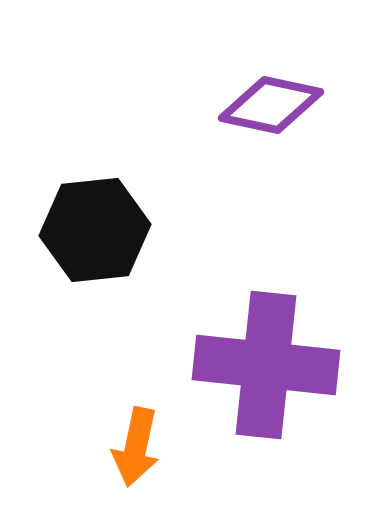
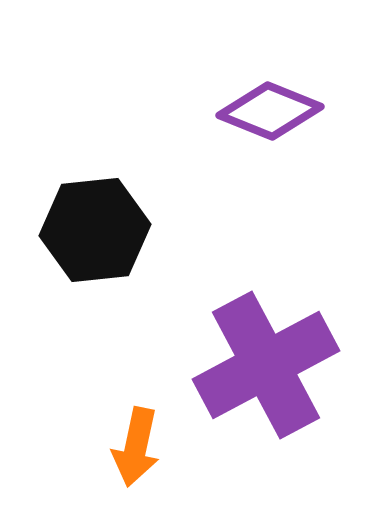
purple diamond: moved 1 px left, 6 px down; rotated 10 degrees clockwise
purple cross: rotated 34 degrees counterclockwise
